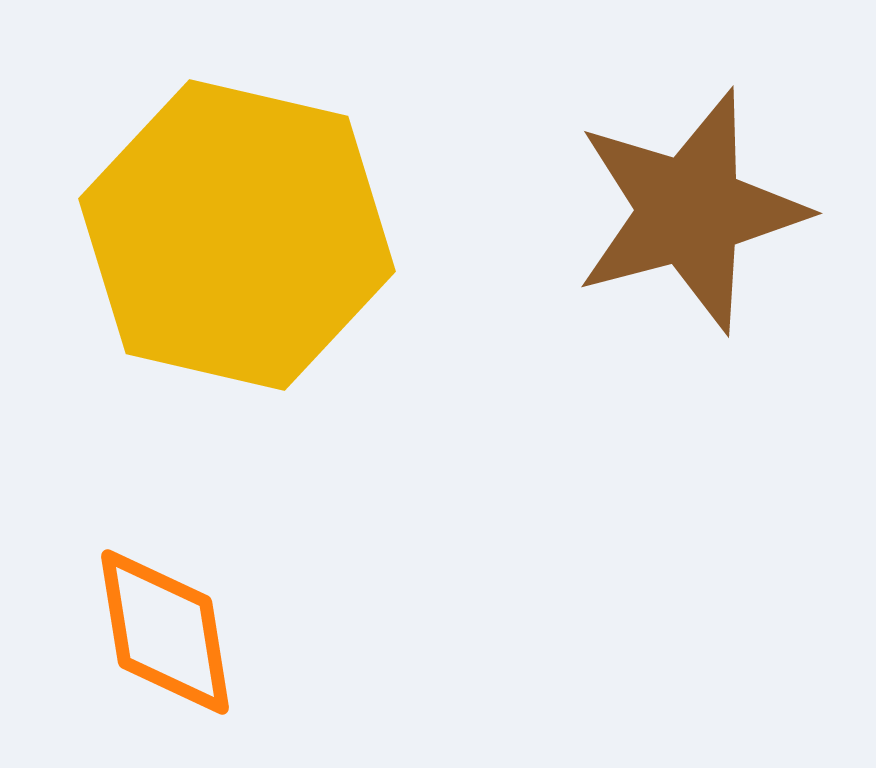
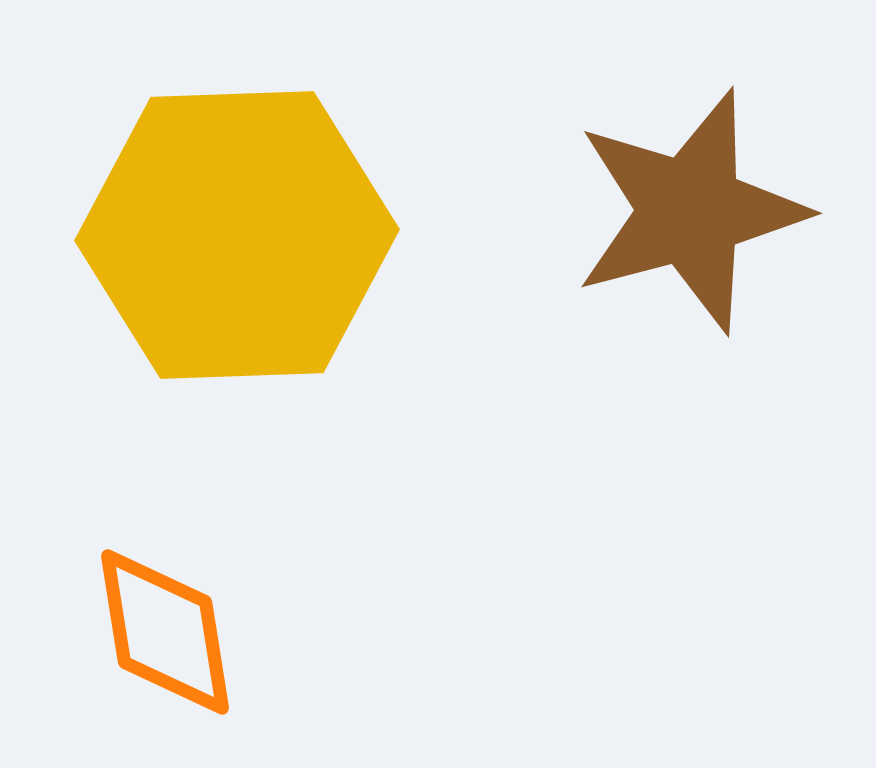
yellow hexagon: rotated 15 degrees counterclockwise
